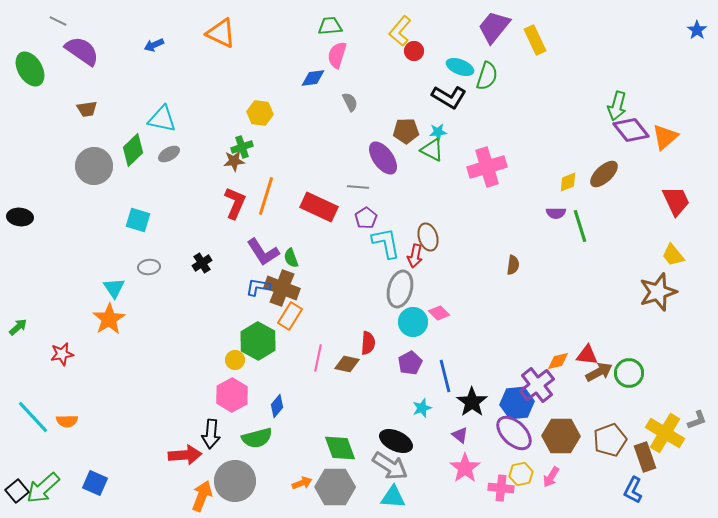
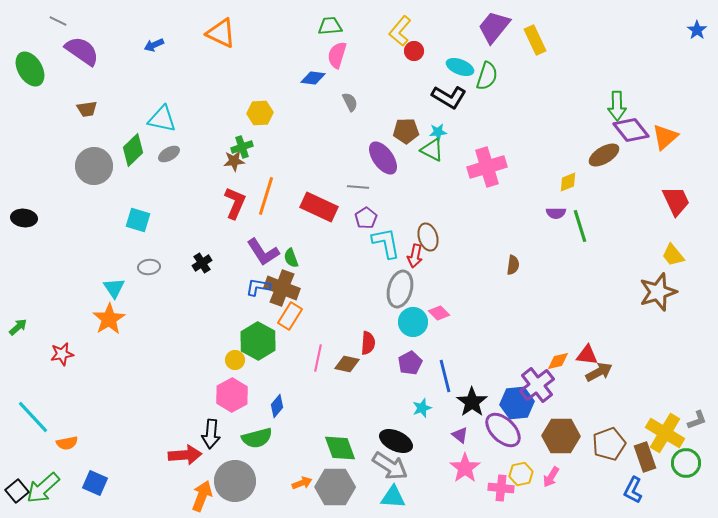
blue diamond at (313, 78): rotated 15 degrees clockwise
green arrow at (617, 106): rotated 16 degrees counterclockwise
yellow hexagon at (260, 113): rotated 10 degrees counterclockwise
brown ellipse at (604, 174): moved 19 px up; rotated 12 degrees clockwise
black ellipse at (20, 217): moved 4 px right, 1 px down
green circle at (629, 373): moved 57 px right, 90 px down
orange semicircle at (67, 421): moved 22 px down; rotated 10 degrees counterclockwise
purple ellipse at (514, 433): moved 11 px left, 3 px up
brown pentagon at (610, 440): moved 1 px left, 4 px down
